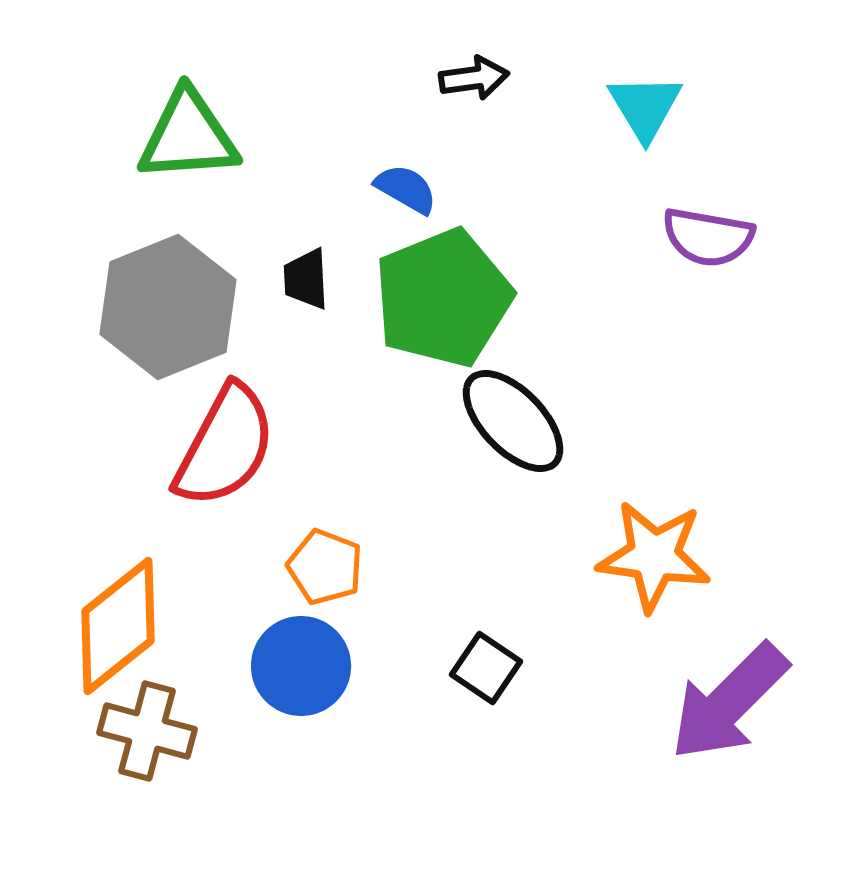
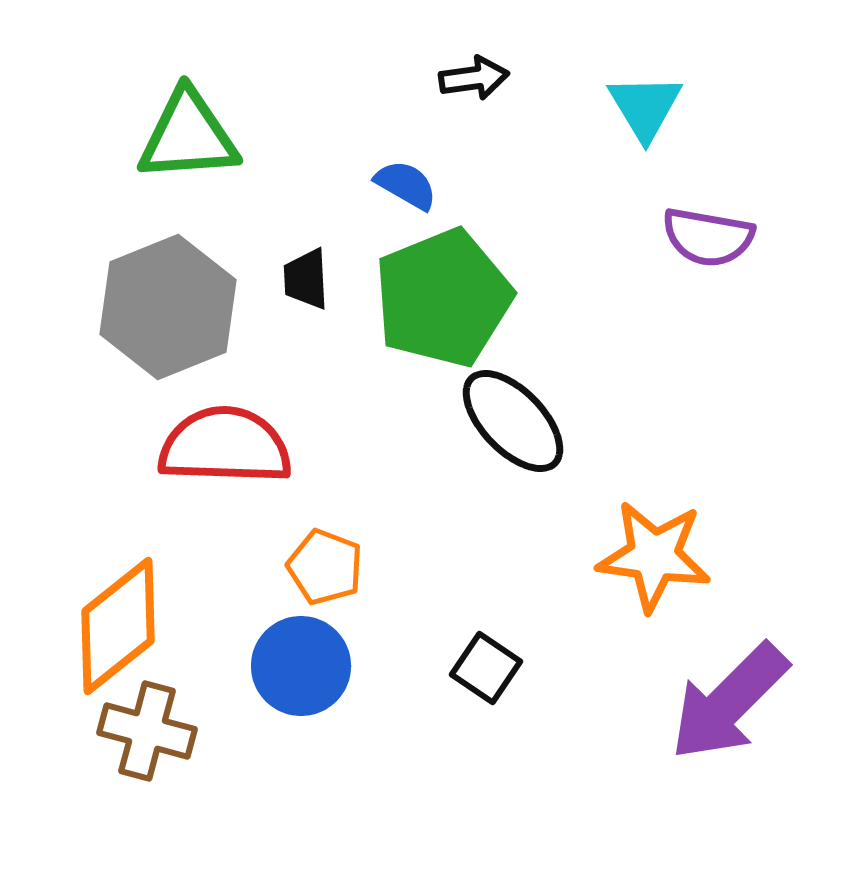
blue semicircle: moved 4 px up
red semicircle: rotated 116 degrees counterclockwise
